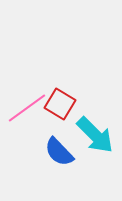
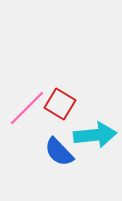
pink line: rotated 9 degrees counterclockwise
cyan arrow: rotated 51 degrees counterclockwise
